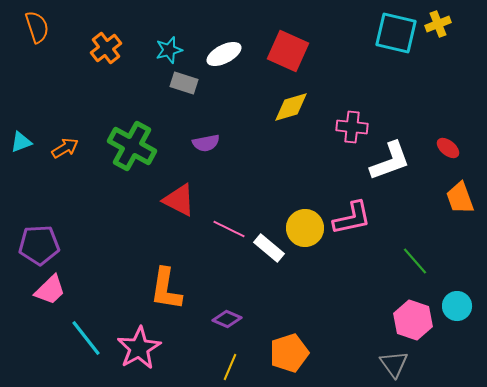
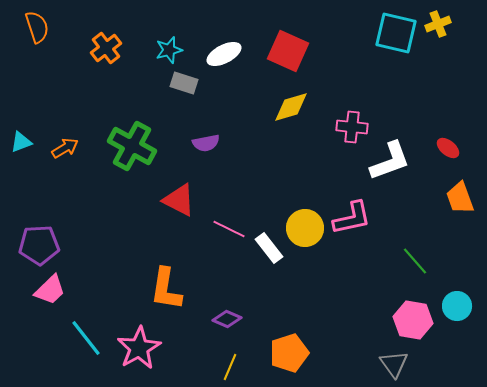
white rectangle: rotated 12 degrees clockwise
pink hexagon: rotated 9 degrees counterclockwise
